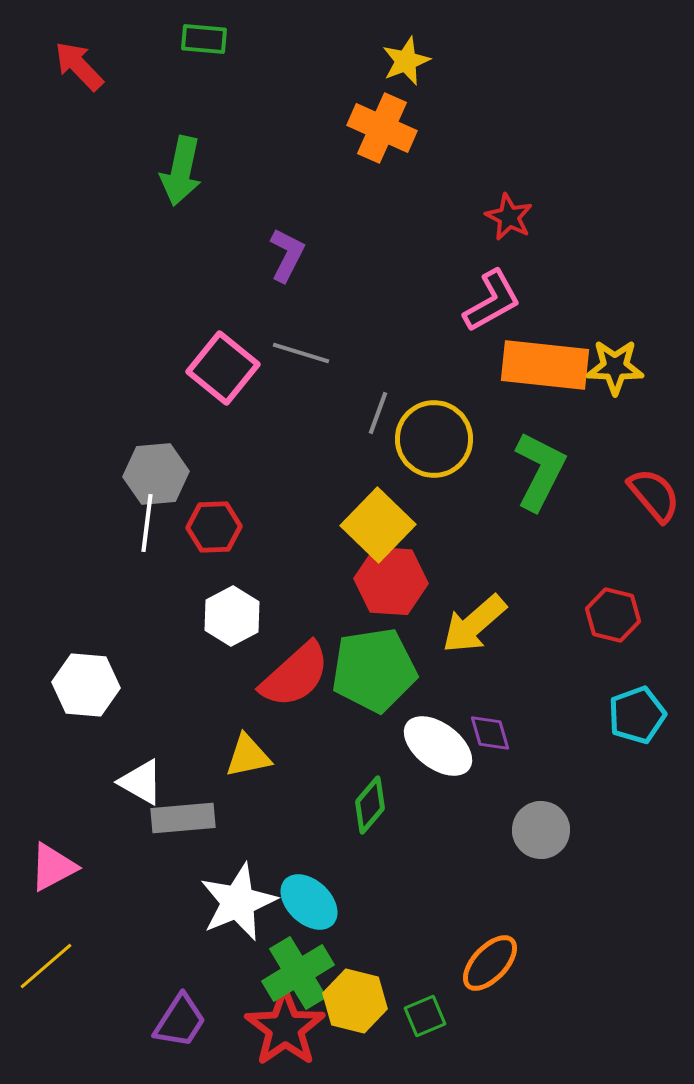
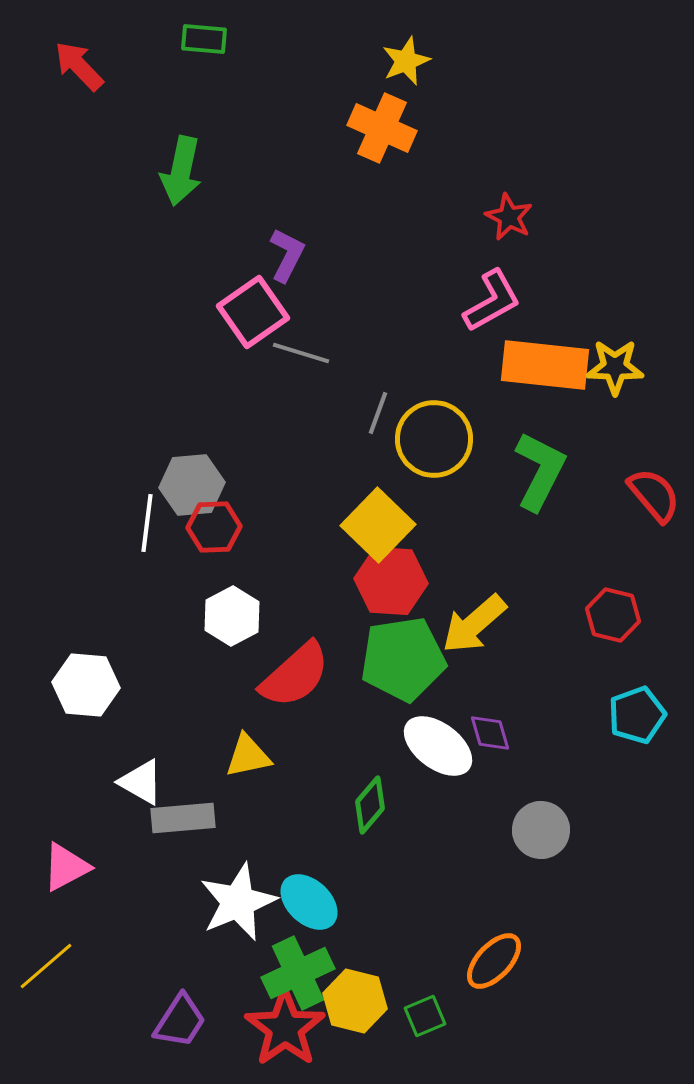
pink square at (223, 368): moved 30 px right, 56 px up; rotated 16 degrees clockwise
gray hexagon at (156, 474): moved 36 px right, 11 px down
green pentagon at (374, 670): moved 29 px right, 11 px up
pink triangle at (53, 867): moved 13 px right
orange ellipse at (490, 963): moved 4 px right, 2 px up
green cross at (298, 973): rotated 6 degrees clockwise
